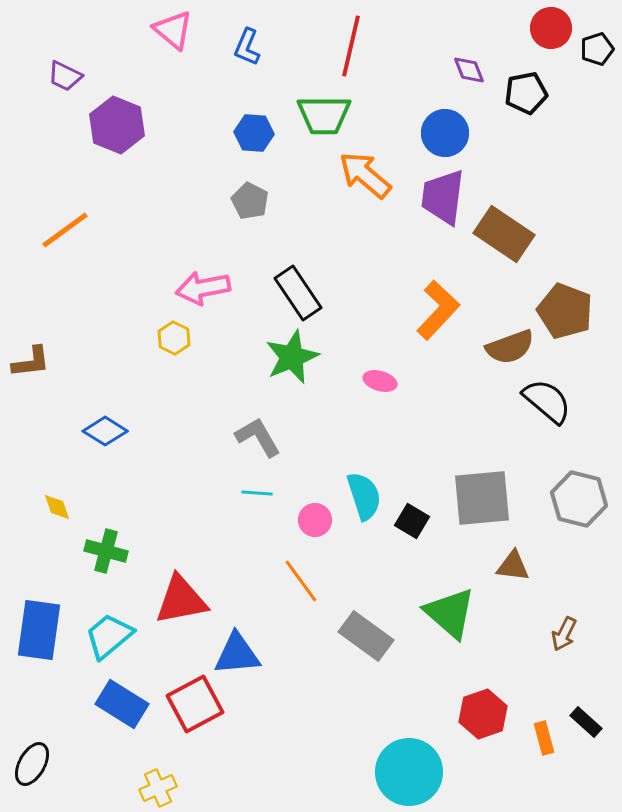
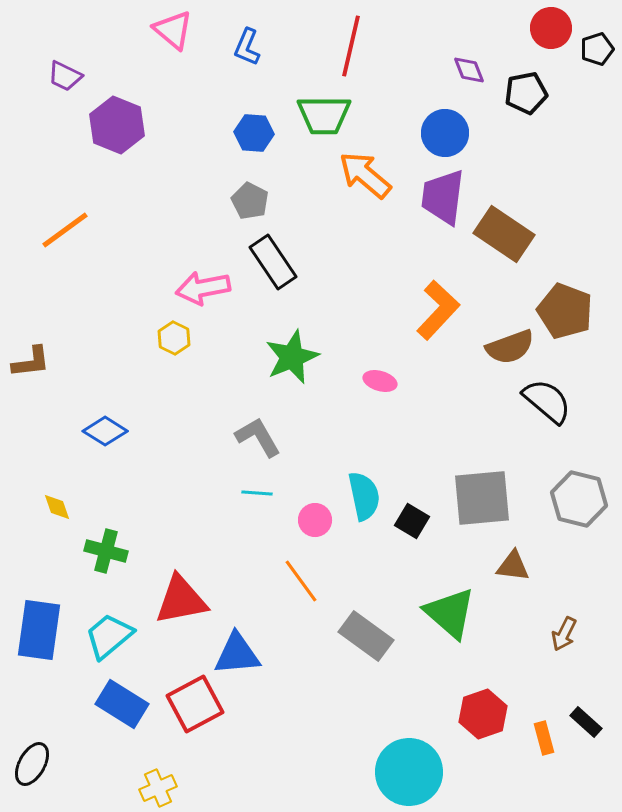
black rectangle at (298, 293): moved 25 px left, 31 px up
cyan semicircle at (364, 496): rotated 6 degrees clockwise
